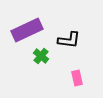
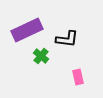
black L-shape: moved 2 px left, 1 px up
pink rectangle: moved 1 px right, 1 px up
